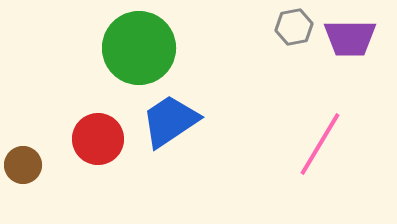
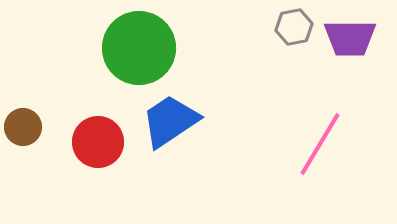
red circle: moved 3 px down
brown circle: moved 38 px up
